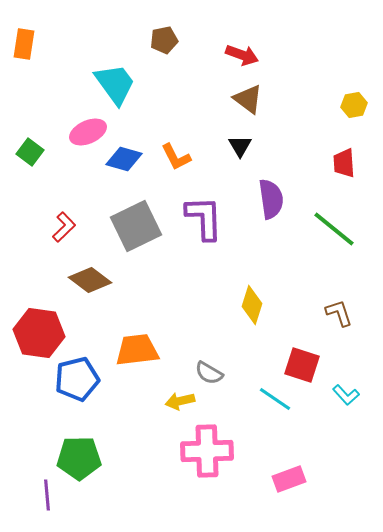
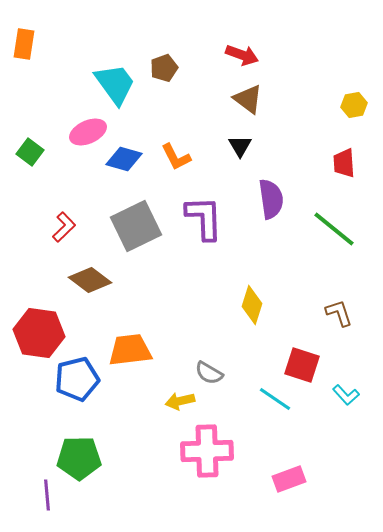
brown pentagon: moved 28 px down; rotated 8 degrees counterclockwise
orange trapezoid: moved 7 px left
